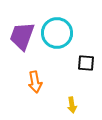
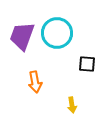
black square: moved 1 px right, 1 px down
